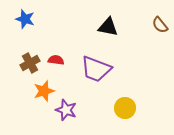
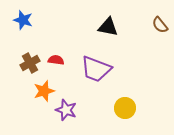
blue star: moved 2 px left, 1 px down
